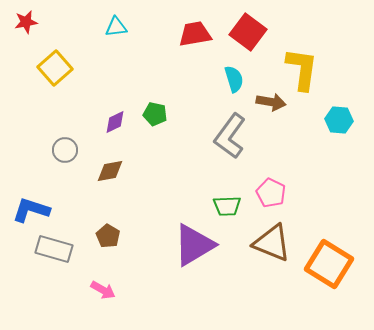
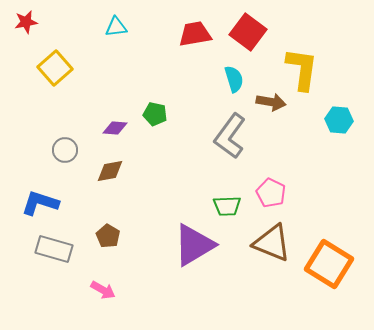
purple diamond: moved 6 px down; rotated 30 degrees clockwise
blue L-shape: moved 9 px right, 7 px up
